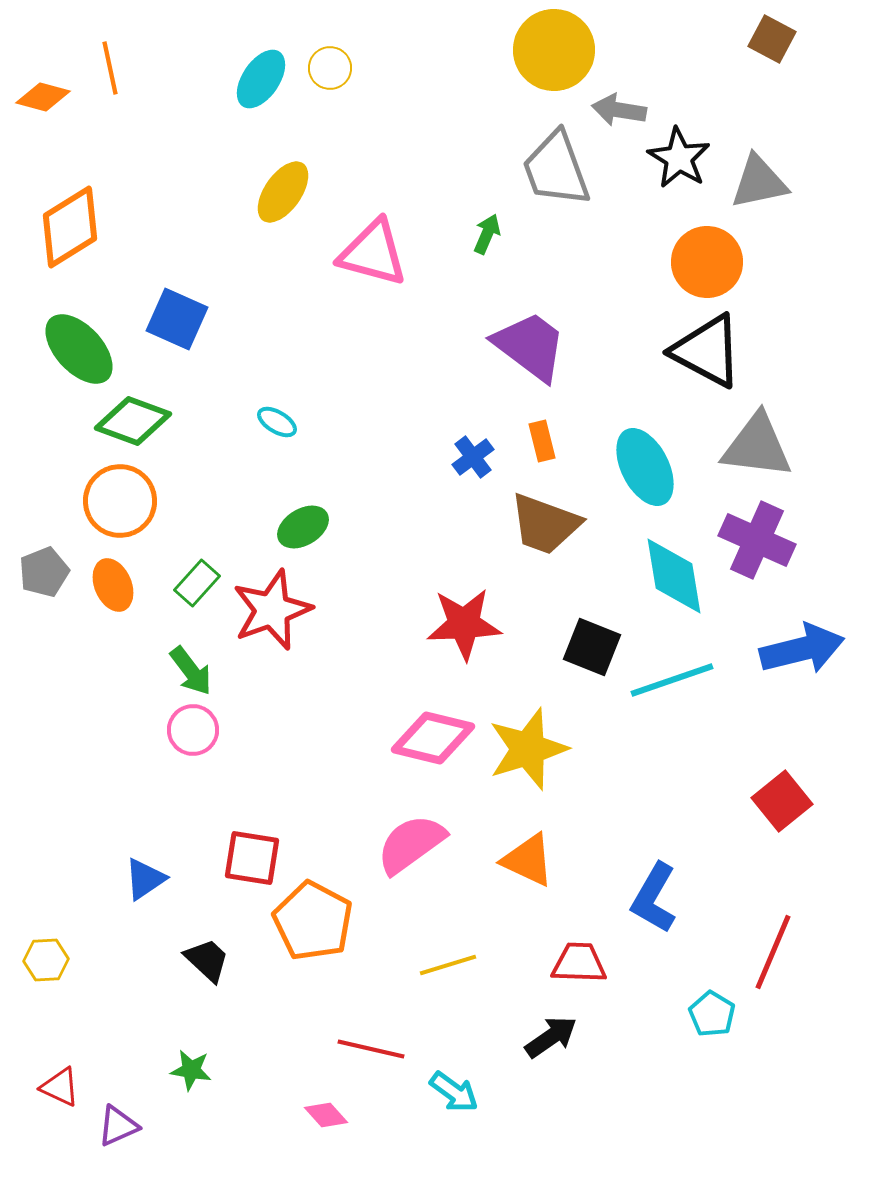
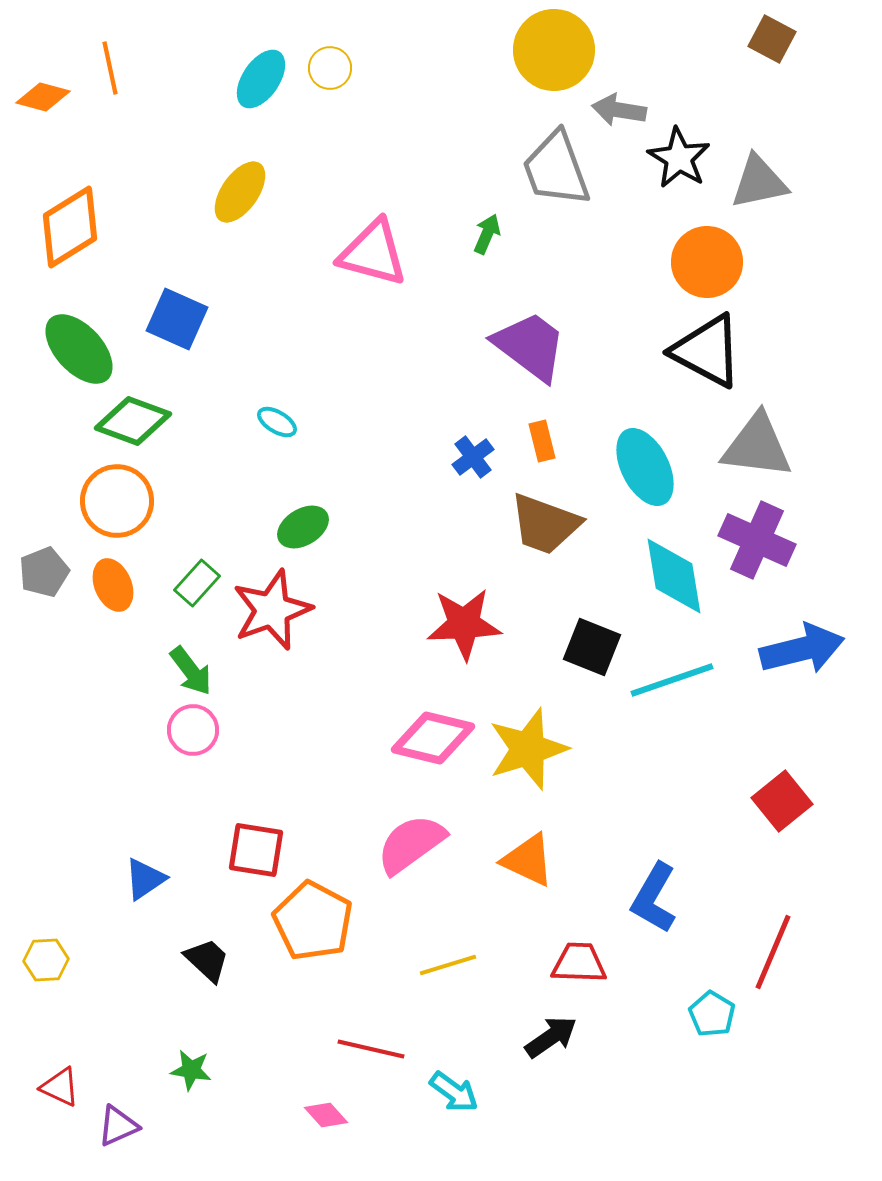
yellow ellipse at (283, 192): moved 43 px left
orange circle at (120, 501): moved 3 px left
red square at (252, 858): moved 4 px right, 8 px up
